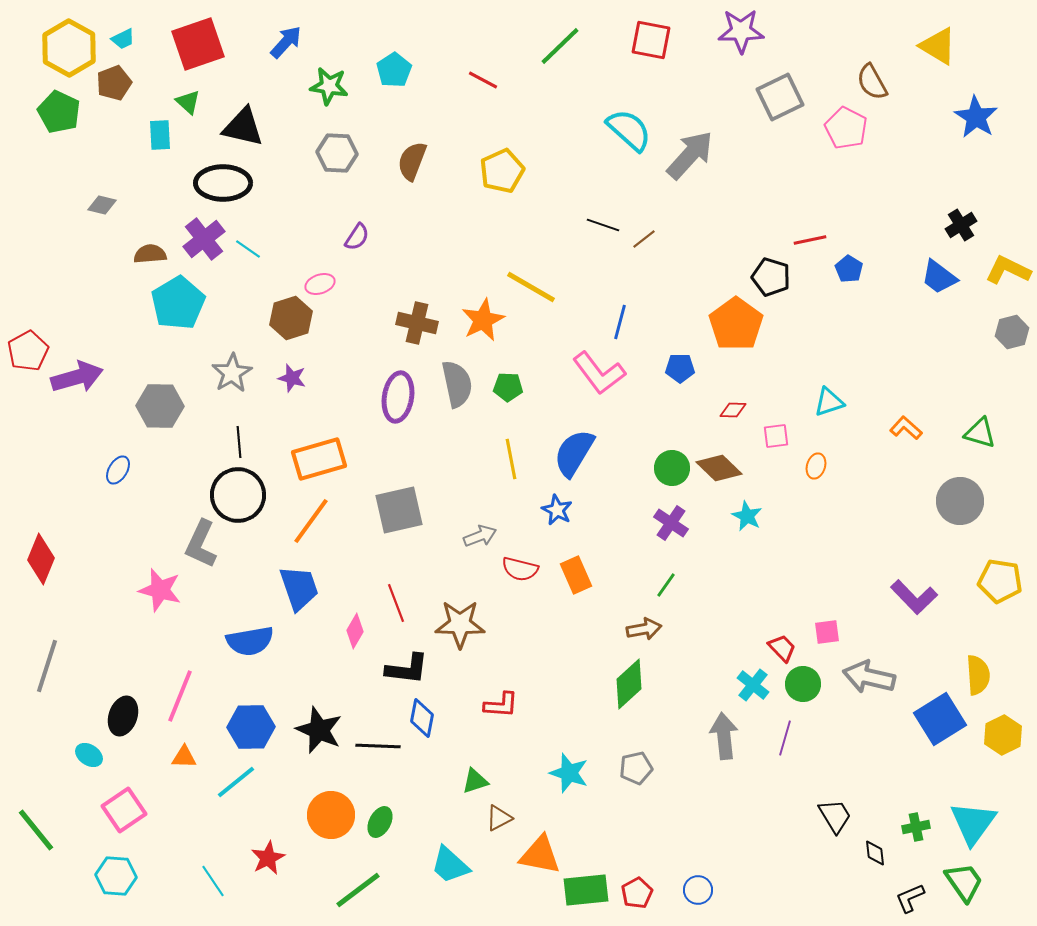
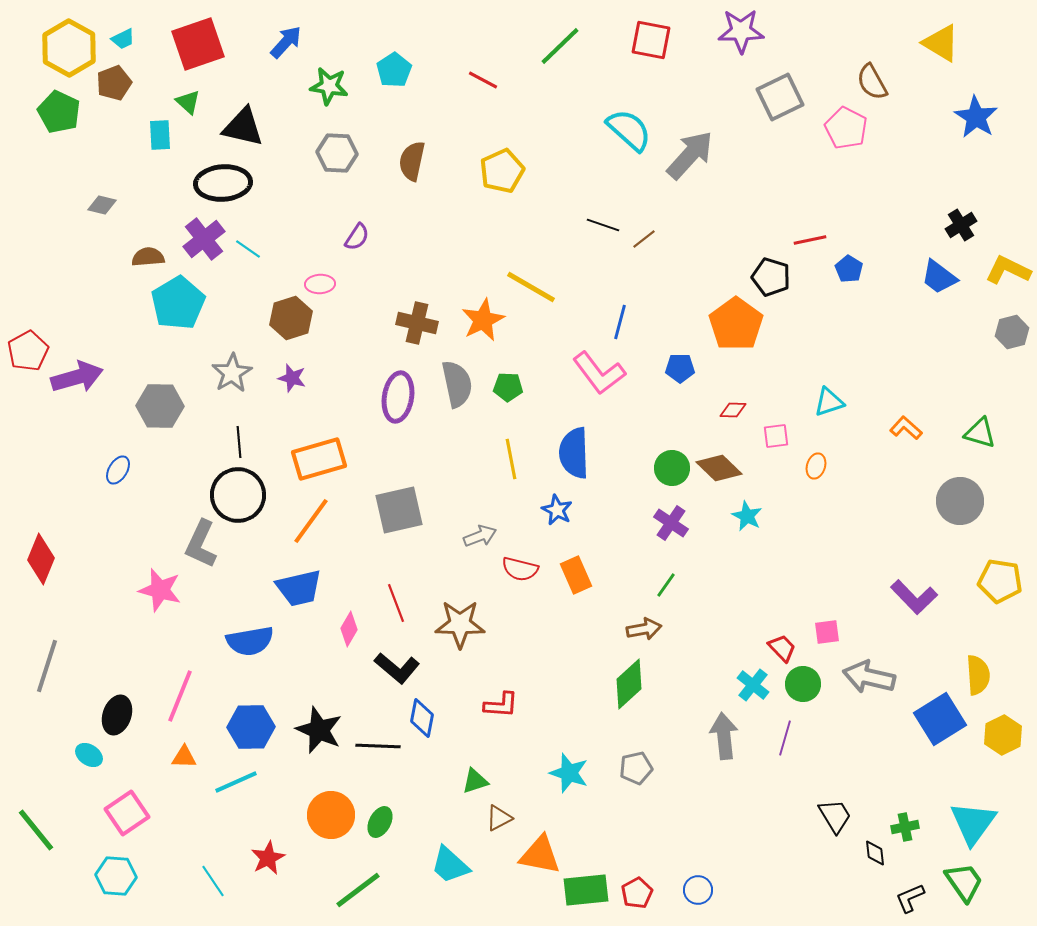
yellow triangle at (938, 46): moved 3 px right, 3 px up
brown semicircle at (412, 161): rotated 9 degrees counterclockwise
black ellipse at (223, 183): rotated 4 degrees counterclockwise
brown semicircle at (150, 254): moved 2 px left, 3 px down
pink ellipse at (320, 284): rotated 16 degrees clockwise
blue semicircle at (574, 453): rotated 33 degrees counterclockwise
blue trapezoid at (299, 588): rotated 96 degrees clockwise
pink diamond at (355, 631): moved 6 px left, 2 px up
black L-shape at (407, 669): moved 10 px left, 1 px up; rotated 33 degrees clockwise
black ellipse at (123, 716): moved 6 px left, 1 px up
cyan line at (236, 782): rotated 15 degrees clockwise
pink square at (124, 810): moved 3 px right, 3 px down
green cross at (916, 827): moved 11 px left
